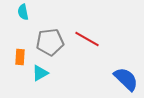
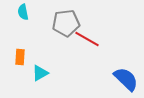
gray pentagon: moved 16 px right, 19 px up
